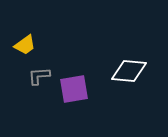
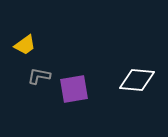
white diamond: moved 8 px right, 9 px down
gray L-shape: rotated 15 degrees clockwise
